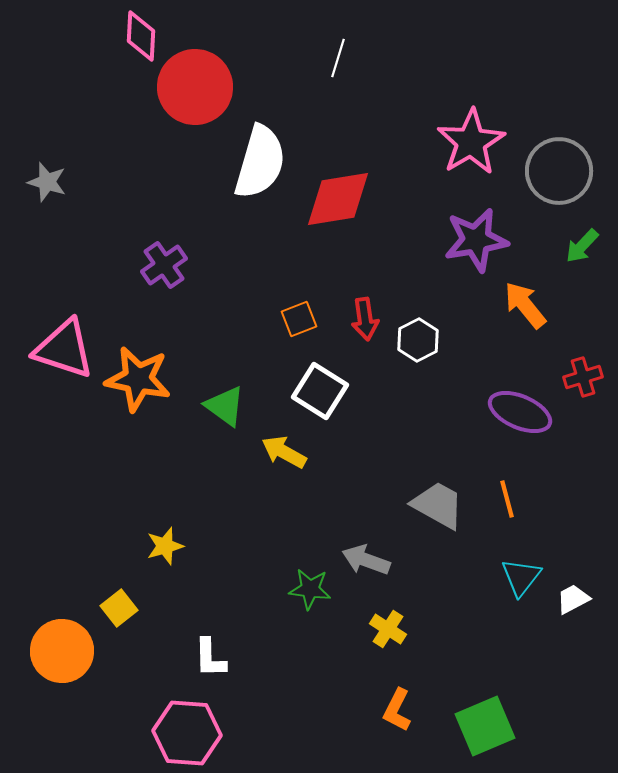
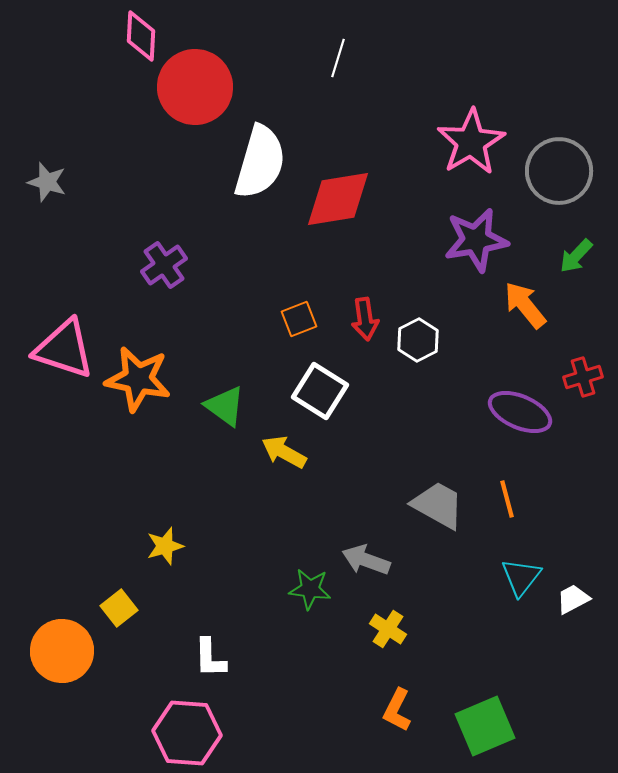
green arrow: moved 6 px left, 10 px down
